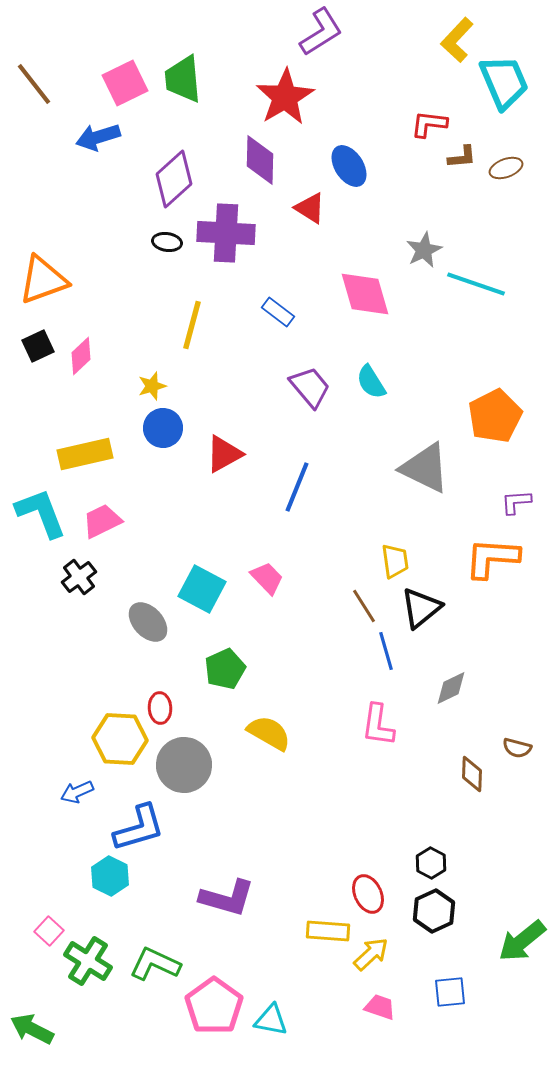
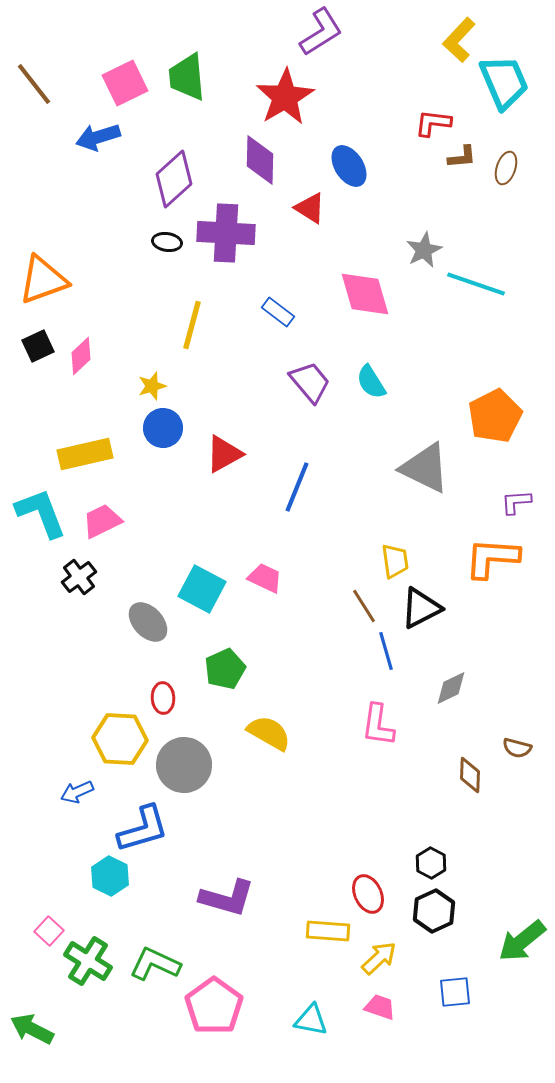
yellow L-shape at (457, 40): moved 2 px right
green trapezoid at (183, 79): moved 4 px right, 2 px up
red L-shape at (429, 124): moved 4 px right, 1 px up
brown ellipse at (506, 168): rotated 52 degrees counterclockwise
purple trapezoid at (310, 387): moved 5 px up
pink trapezoid at (267, 578): moved 2 px left; rotated 21 degrees counterclockwise
black triangle at (421, 608): rotated 12 degrees clockwise
red ellipse at (160, 708): moved 3 px right, 10 px up
brown diamond at (472, 774): moved 2 px left, 1 px down
blue L-shape at (139, 828): moved 4 px right, 1 px down
yellow arrow at (371, 954): moved 8 px right, 4 px down
blue square at (450, 992): moved 5 px right
cyan triangle at (271, 1020): moved 40 px right
